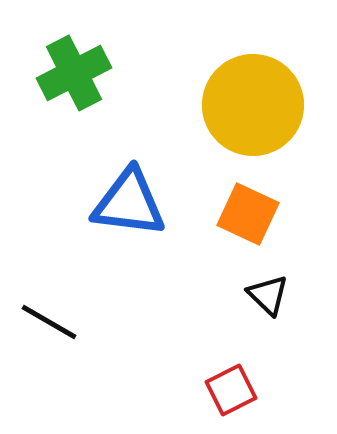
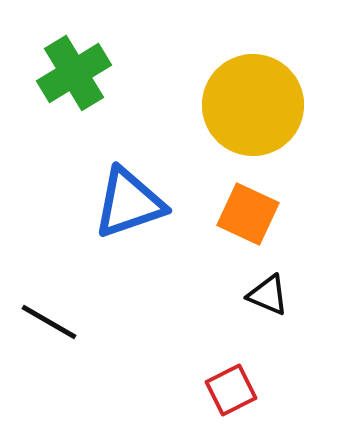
green cross: rotated 4 degrees counterclockwise
blue triangle: rotated 26 degrees counterclockwise
black triangle: rotated 21 degrees counterclockwise
